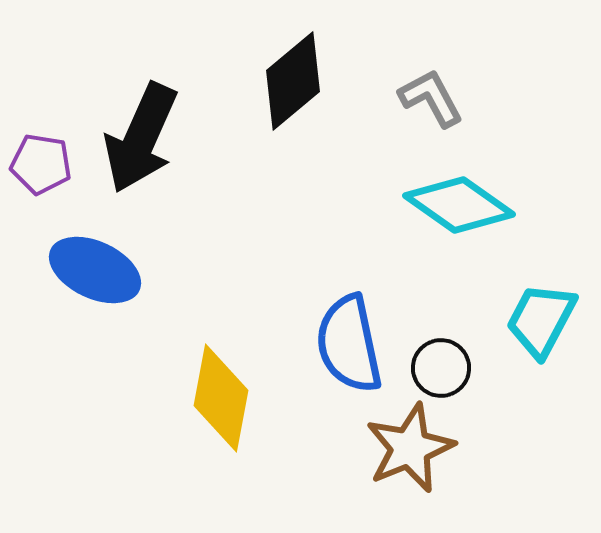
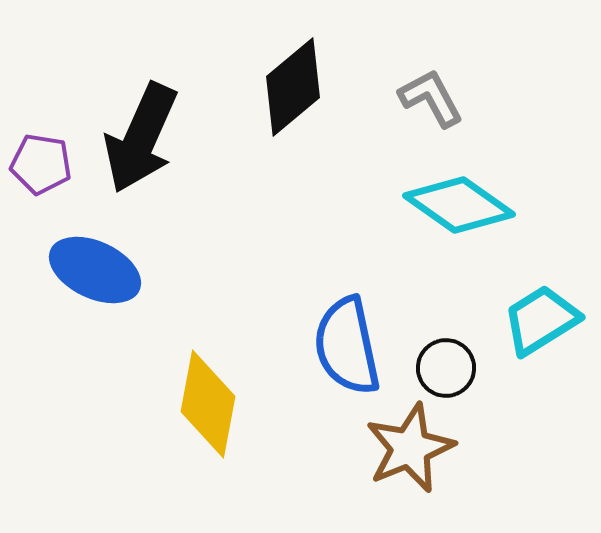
black diamond: moved 6 px down
cyan trapezoid: rotated 30 degrees clockwise
blue semicircle: moved 2 px left, 2 px down
black circle: moved 5 px right
yellow diamond: moved 13 px left, 6 px down
